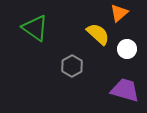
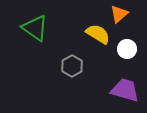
orange triangle: moved 1 px down
yellow semicircle: rotated 10 degrees counterclockwise
